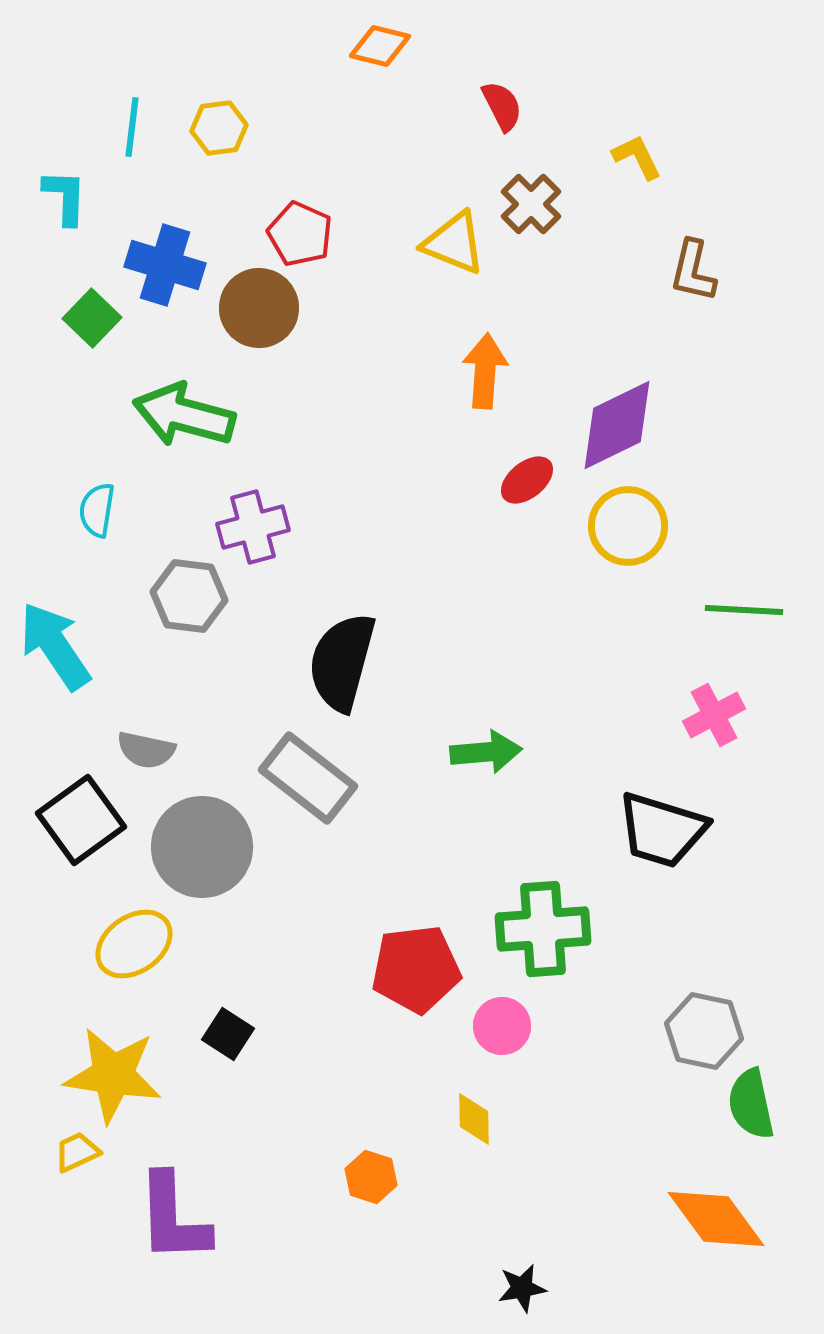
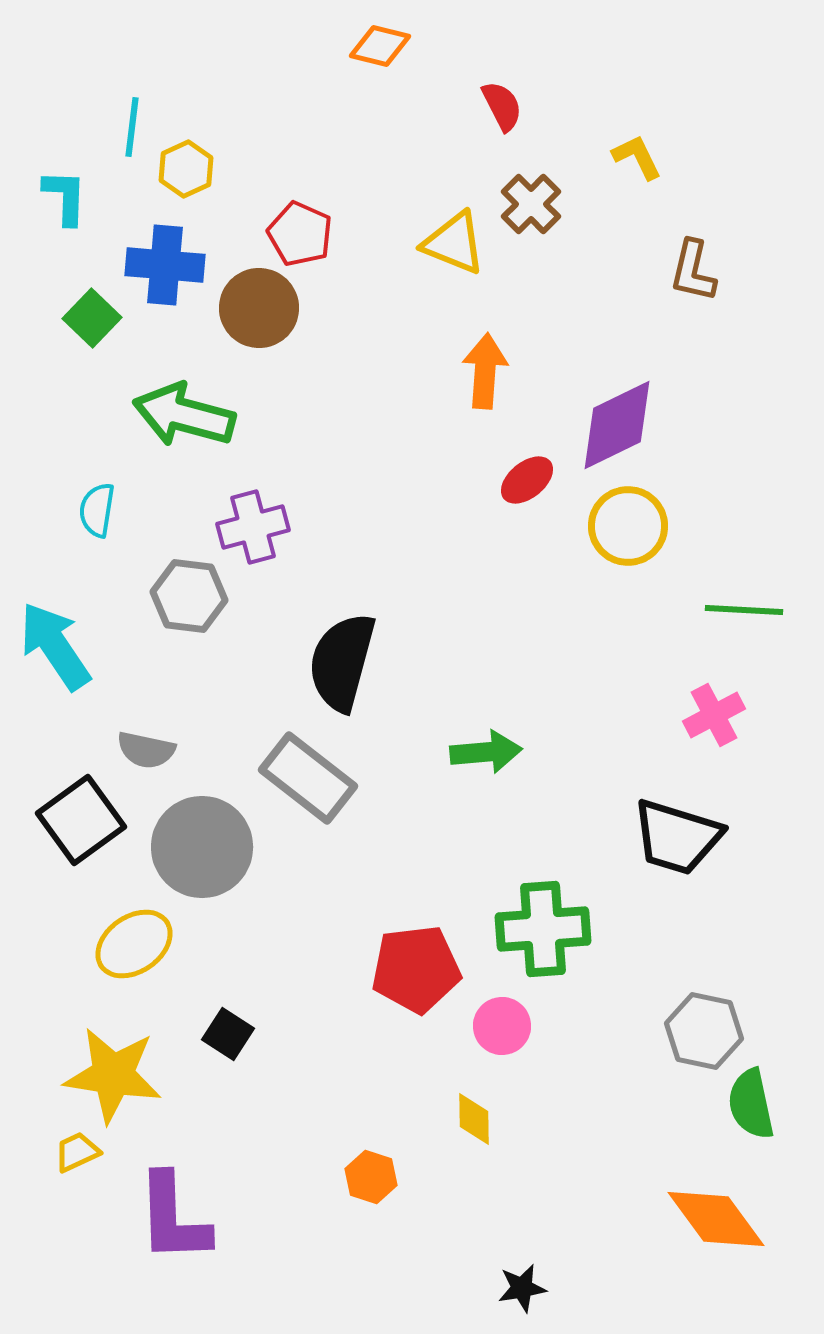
yellow hexagon at (219, 128): moved 33 px left, 41 px down; rotated 18 degrees counterclockwise
blue cross at (165, 265): rotated 12 degrees counterclockwise
black trapezoid at (662, 830): moved 15 px right, 7 px down
